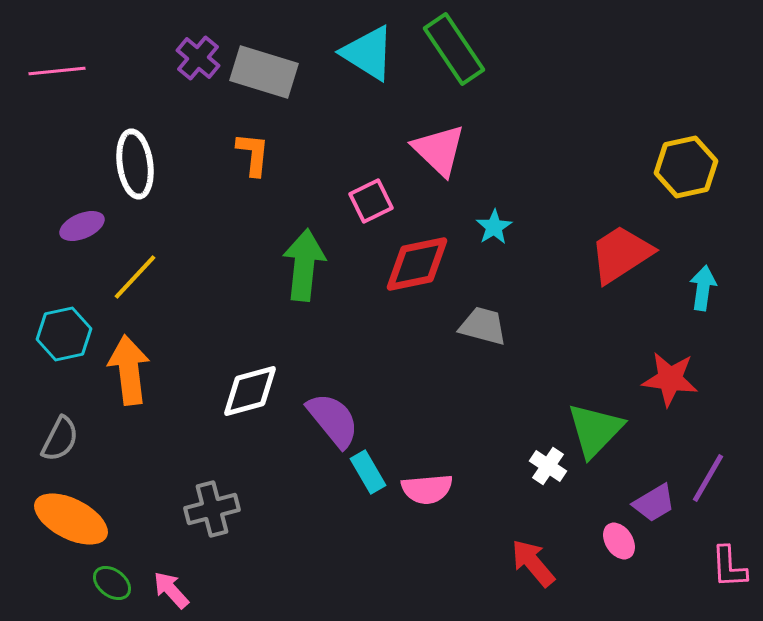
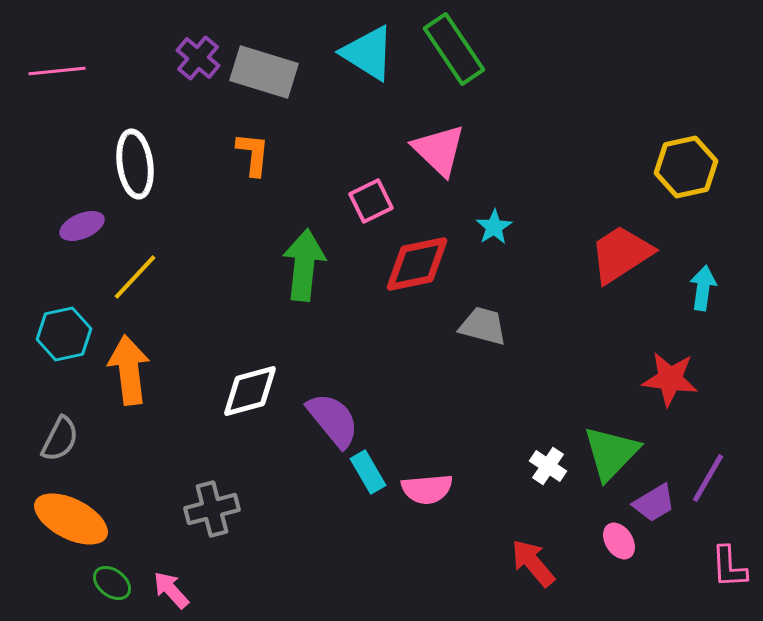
green triangle: moved 16 px right, 23 px down
